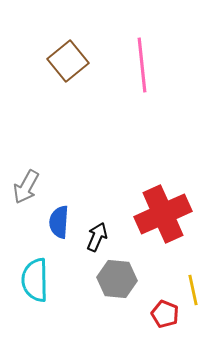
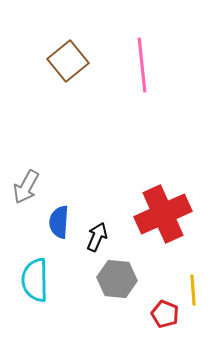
yellow line: rotated 8 degrees clockwise
